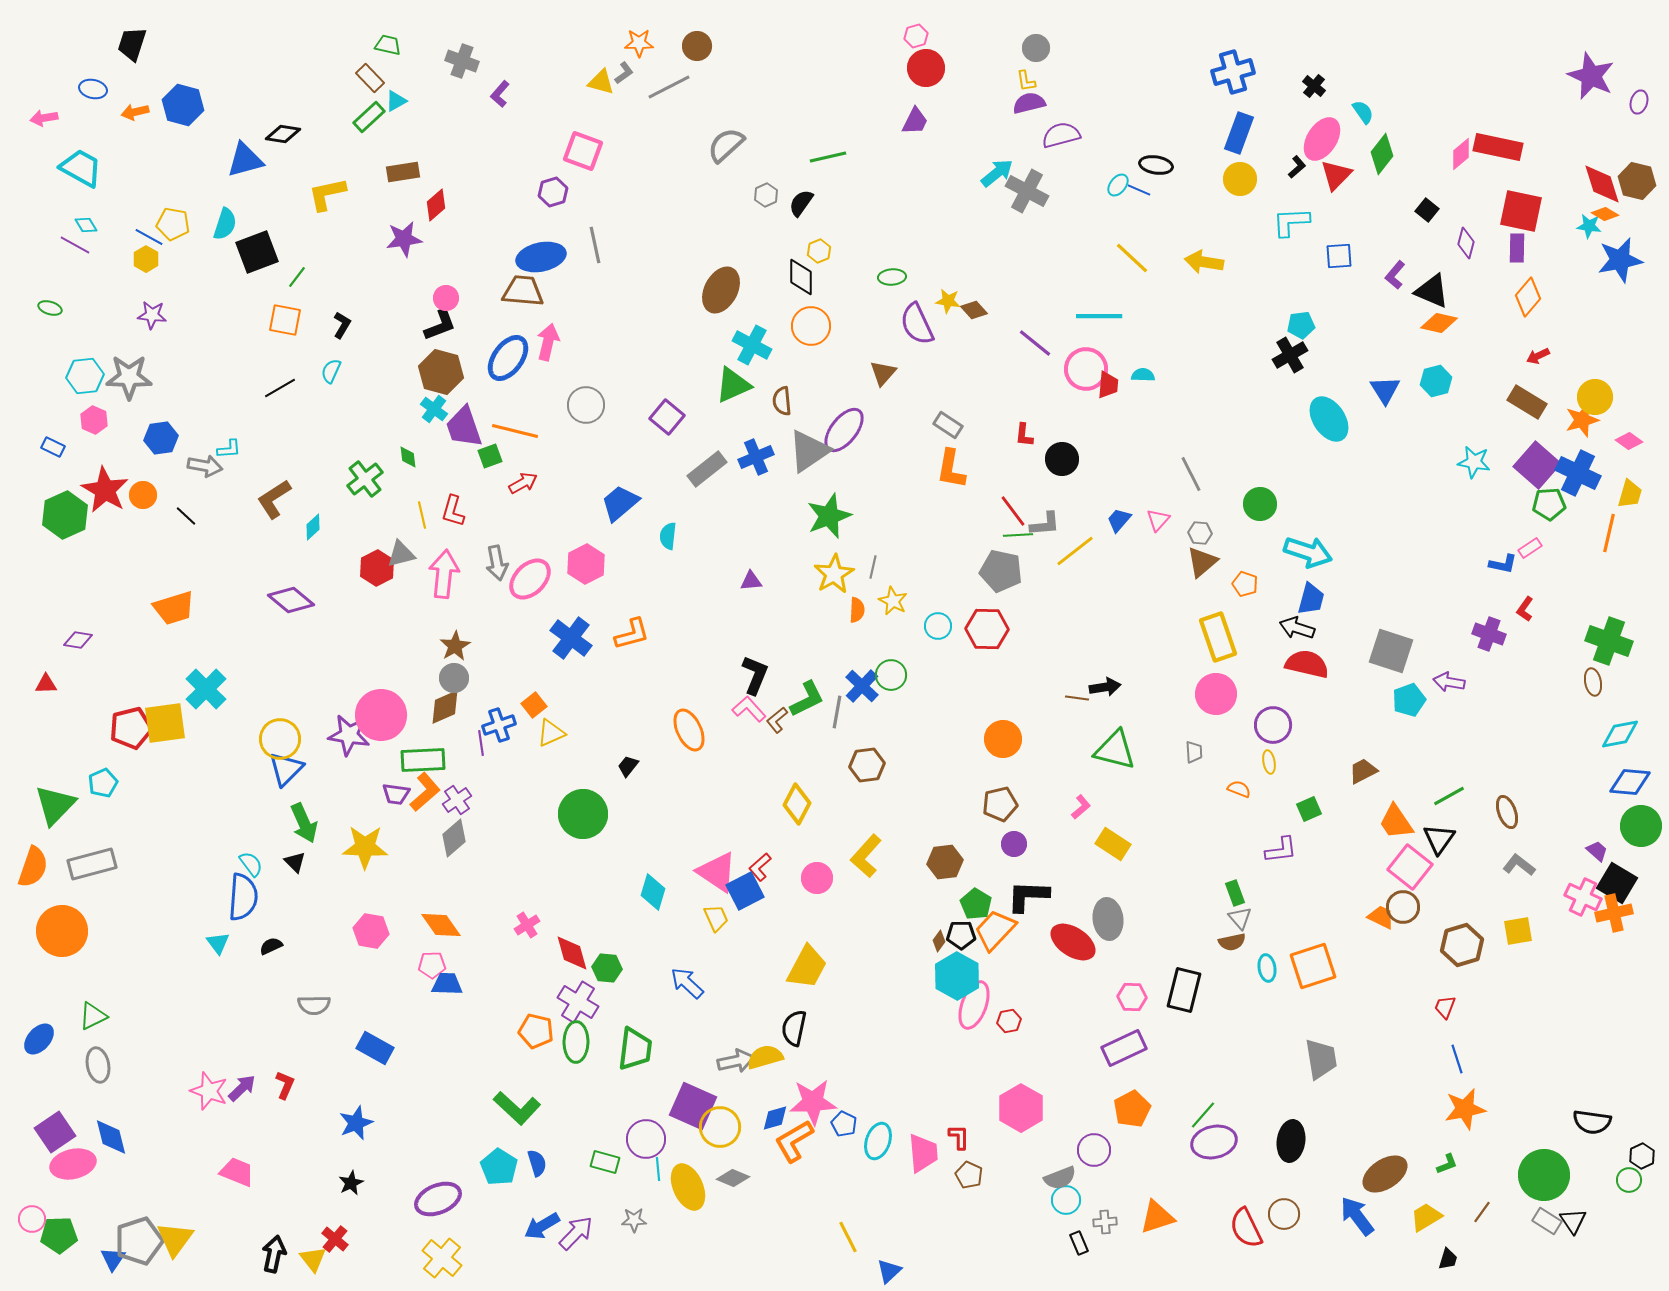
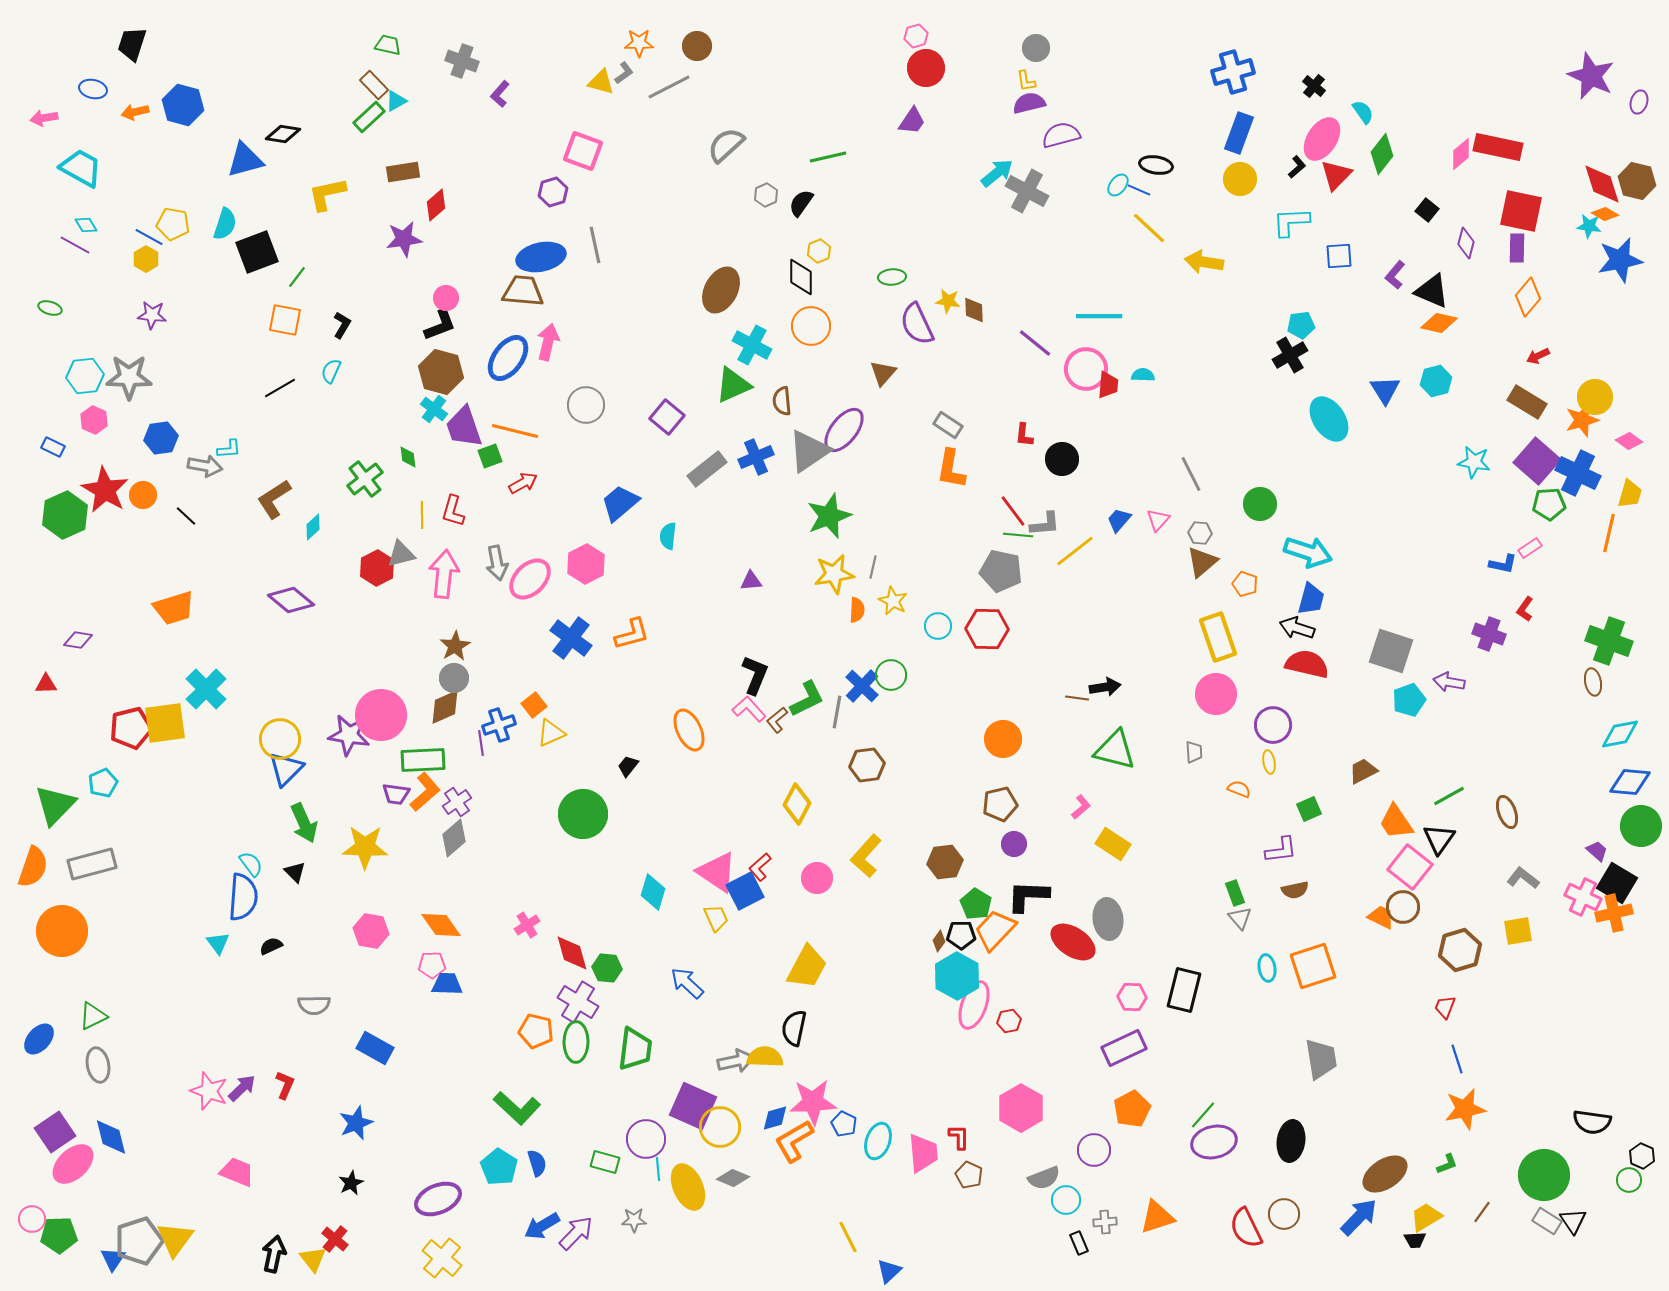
brown rectangle at (370, 78): moved 4 px right, 7 px down
purple trapezoid at (915, 121): moved 3 px left; rotated 8 degrees clockwise
yellow line at (1132, 258): moved 17 px right, 30 px up
brown diamond at (974, 310): rotated 40 degrees clockwise
purple square at (1537, 465): moved 4 px up
yellow line at (422, 515): rotated 12 degrees clockwise
green line at (1018, 535): rotated 8 degrees clockwise
yellow star at (834, 574): rotated 21 degrees clockwise
purple cross at (457, 800): moved 2 px down
black triangle at (295, 862): moved 10 px down
gray L-shape at (1519, 865): moved 4 px right, 13 px down
brown semicircle at (1232, 942): moved 63 px right, 52 px up
brown hexagon at (1462, 945): moved 2 px left, 5 px down
yellow semicircle at (765, 1057): rotated 18 degrees clockwise
black hexagon at (1642, 1156): rotated 10 degrees counterclockwise
pink ellipse at (73, 1164): rotated 30 degrees counterclockwise
gray semicircle at (1060, 1178): moved 16 px left
blue arrow at (1357, 1216): moved 2 px right, 1 px down; rotated 81 degrees clockwise
black trapezoid at (1448, 1259): moved 33 px left, 19 px up; rotated 70 degrees clockwise
